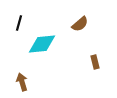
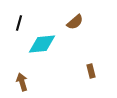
brown semicircle: moved 5 px left, 2 px up
brown rectangle: moved 4 px left, 9 px down
